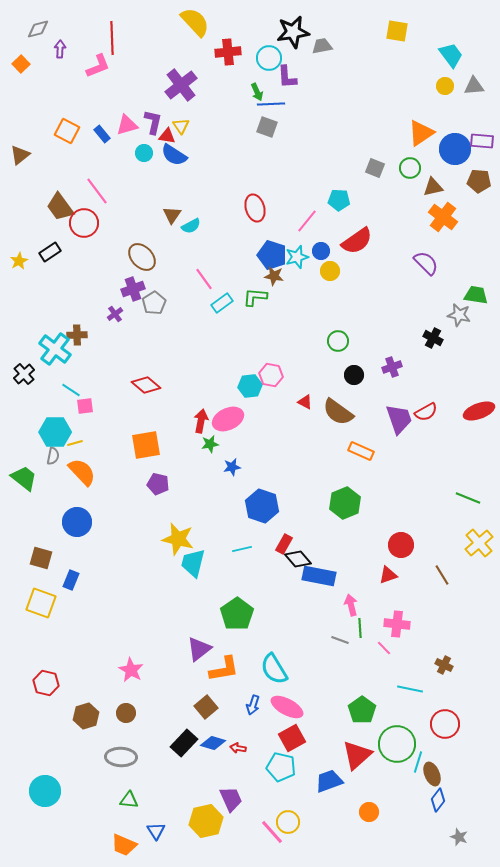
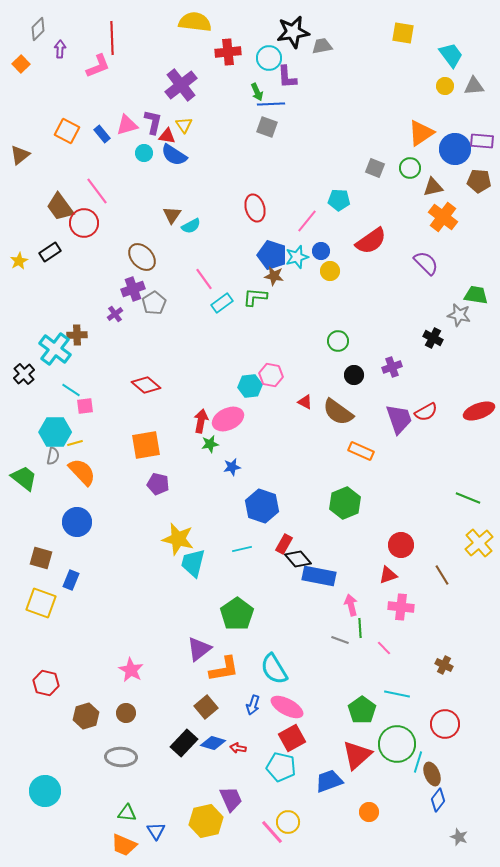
yellow semicircle at (195, 22): rotated 40 degrees counterclockwise
gray diamond at (38, 29): rotated 30 degrees counterclockwise
yellow square at (397, 31): moved 6 px right, 2 px down
yellow triangle at (181, 126): moved 3 px right, 1 px up
red semicircle at (357, 241): moved 14 px right
pink cross at (397, 624): moved 4 px right, 17 px up
cyan line at (410, 689): moved 13 px left, 5 px down
green triangle at (129, 800): moved 2 px left, 13 px down
